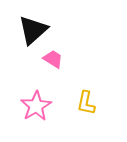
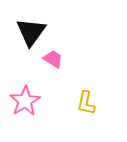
black triangle: moved 2 px left, 2 px down; rotated 12 degrees counterclockwise
pink star: moved 11 px left, 5 px up
